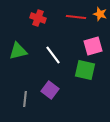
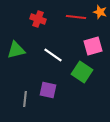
orange star: moved 2 px up
red cross: moved 1 px down
green triangle: moved 2 px left, 1 px up
white line: rotated 18 degrees counterclockwise
green square: moved 3 px left, 2 px down; rotated 20 degrees clockwise
purple square: moved 2 px left; rotated 24 degrees counterclockwise
